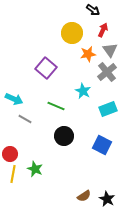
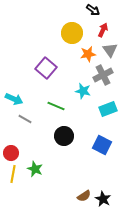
gray cross: moved 4 px left, 3 px down; rotated 12 degrees clockwise
cyan star: rotated 14 degrees counterclockwise
red circle: moved 1 px right, 1 px up
black star: moved 4 px left
